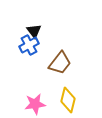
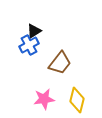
black triangle: rotated 35 degrees clockwise
yellow diamond: moved 9 px right
pink star: moved 9 px right, 5 px up
